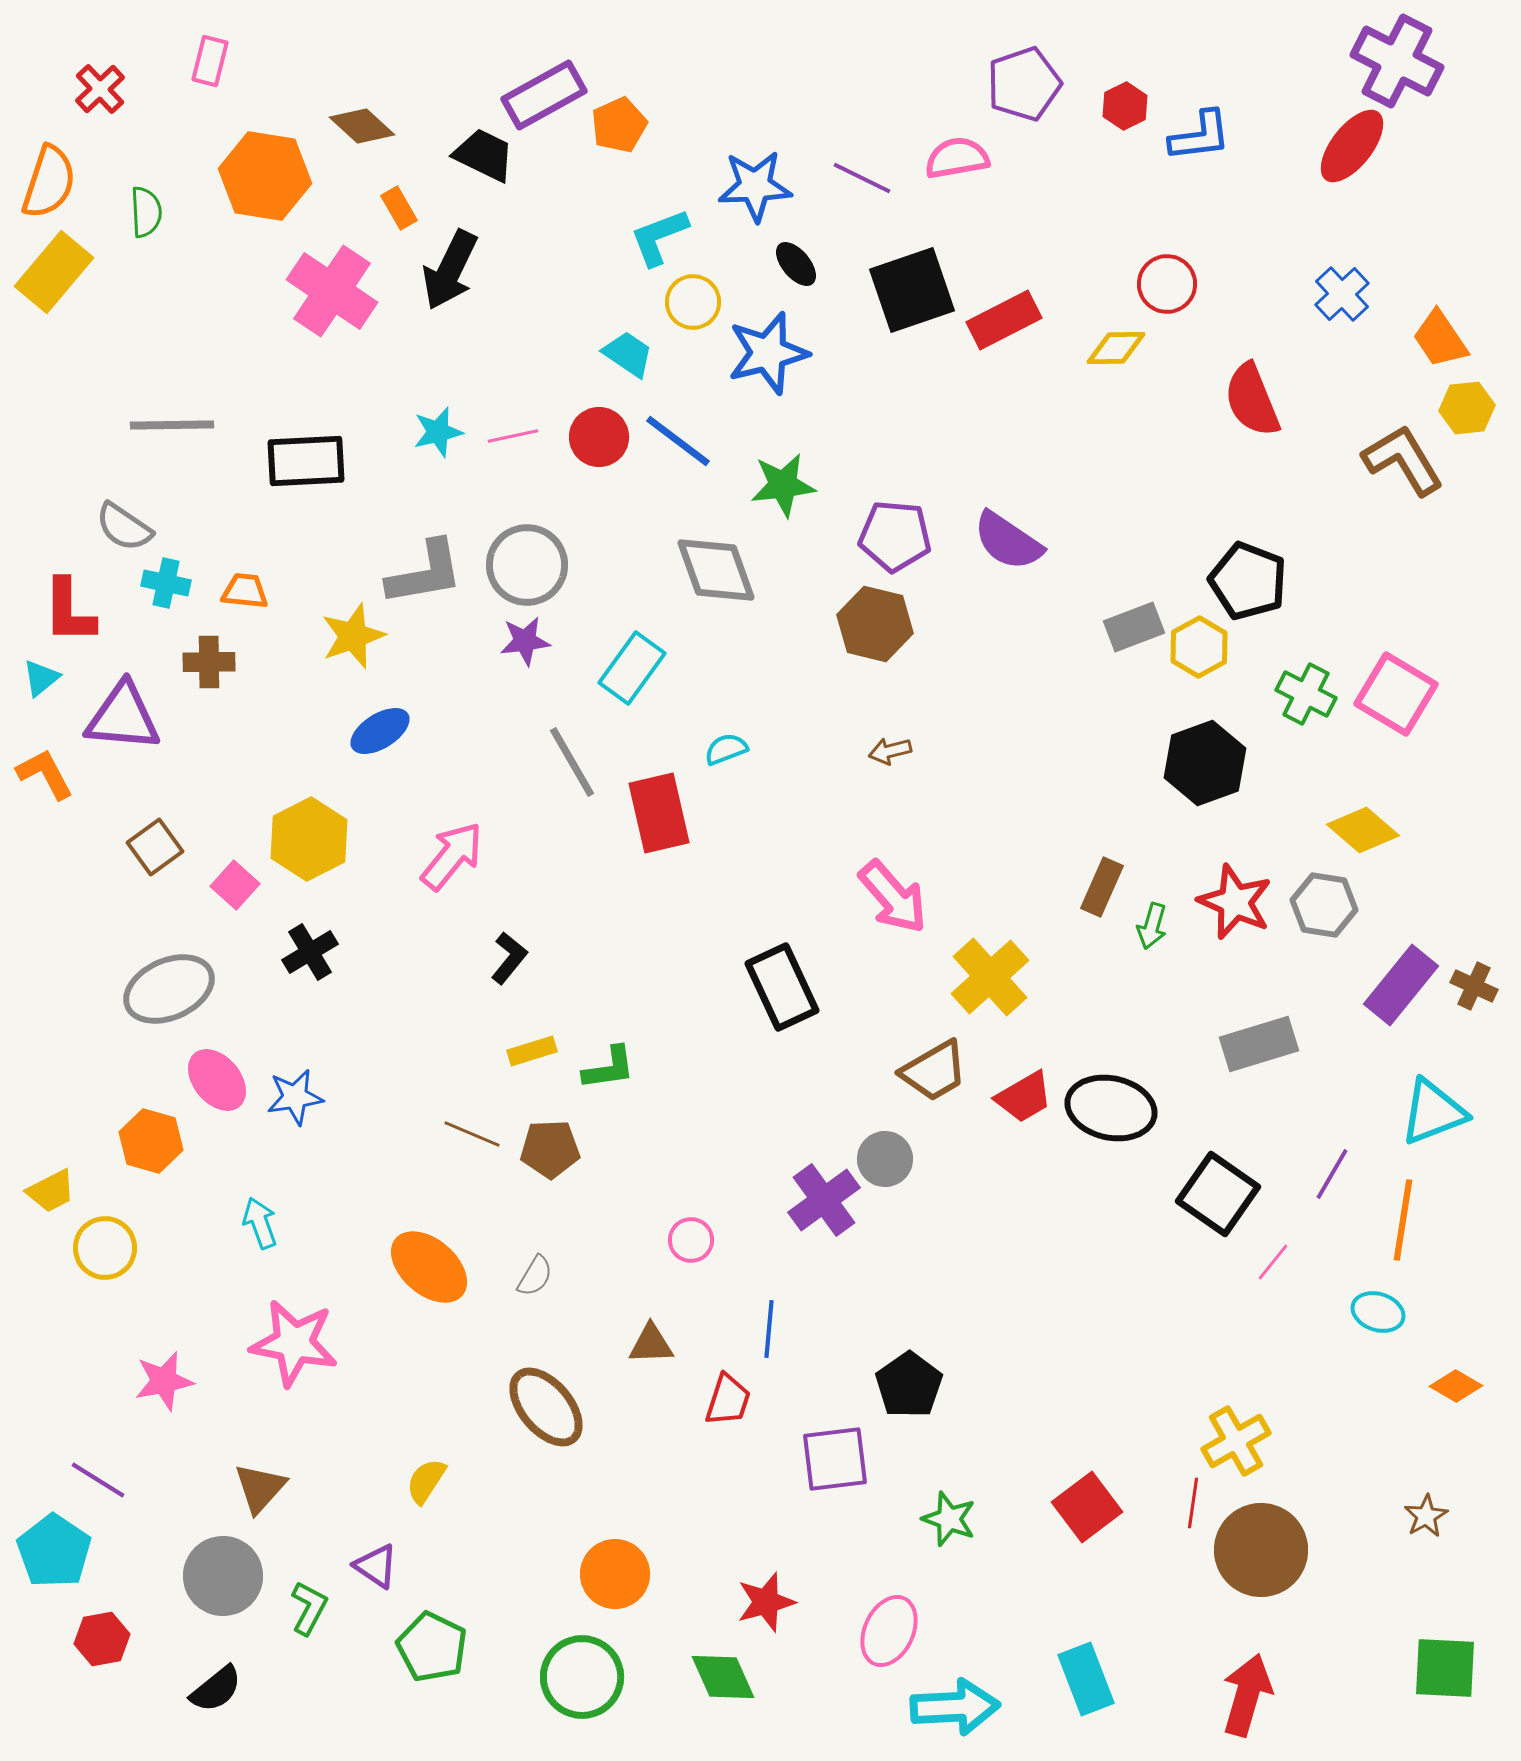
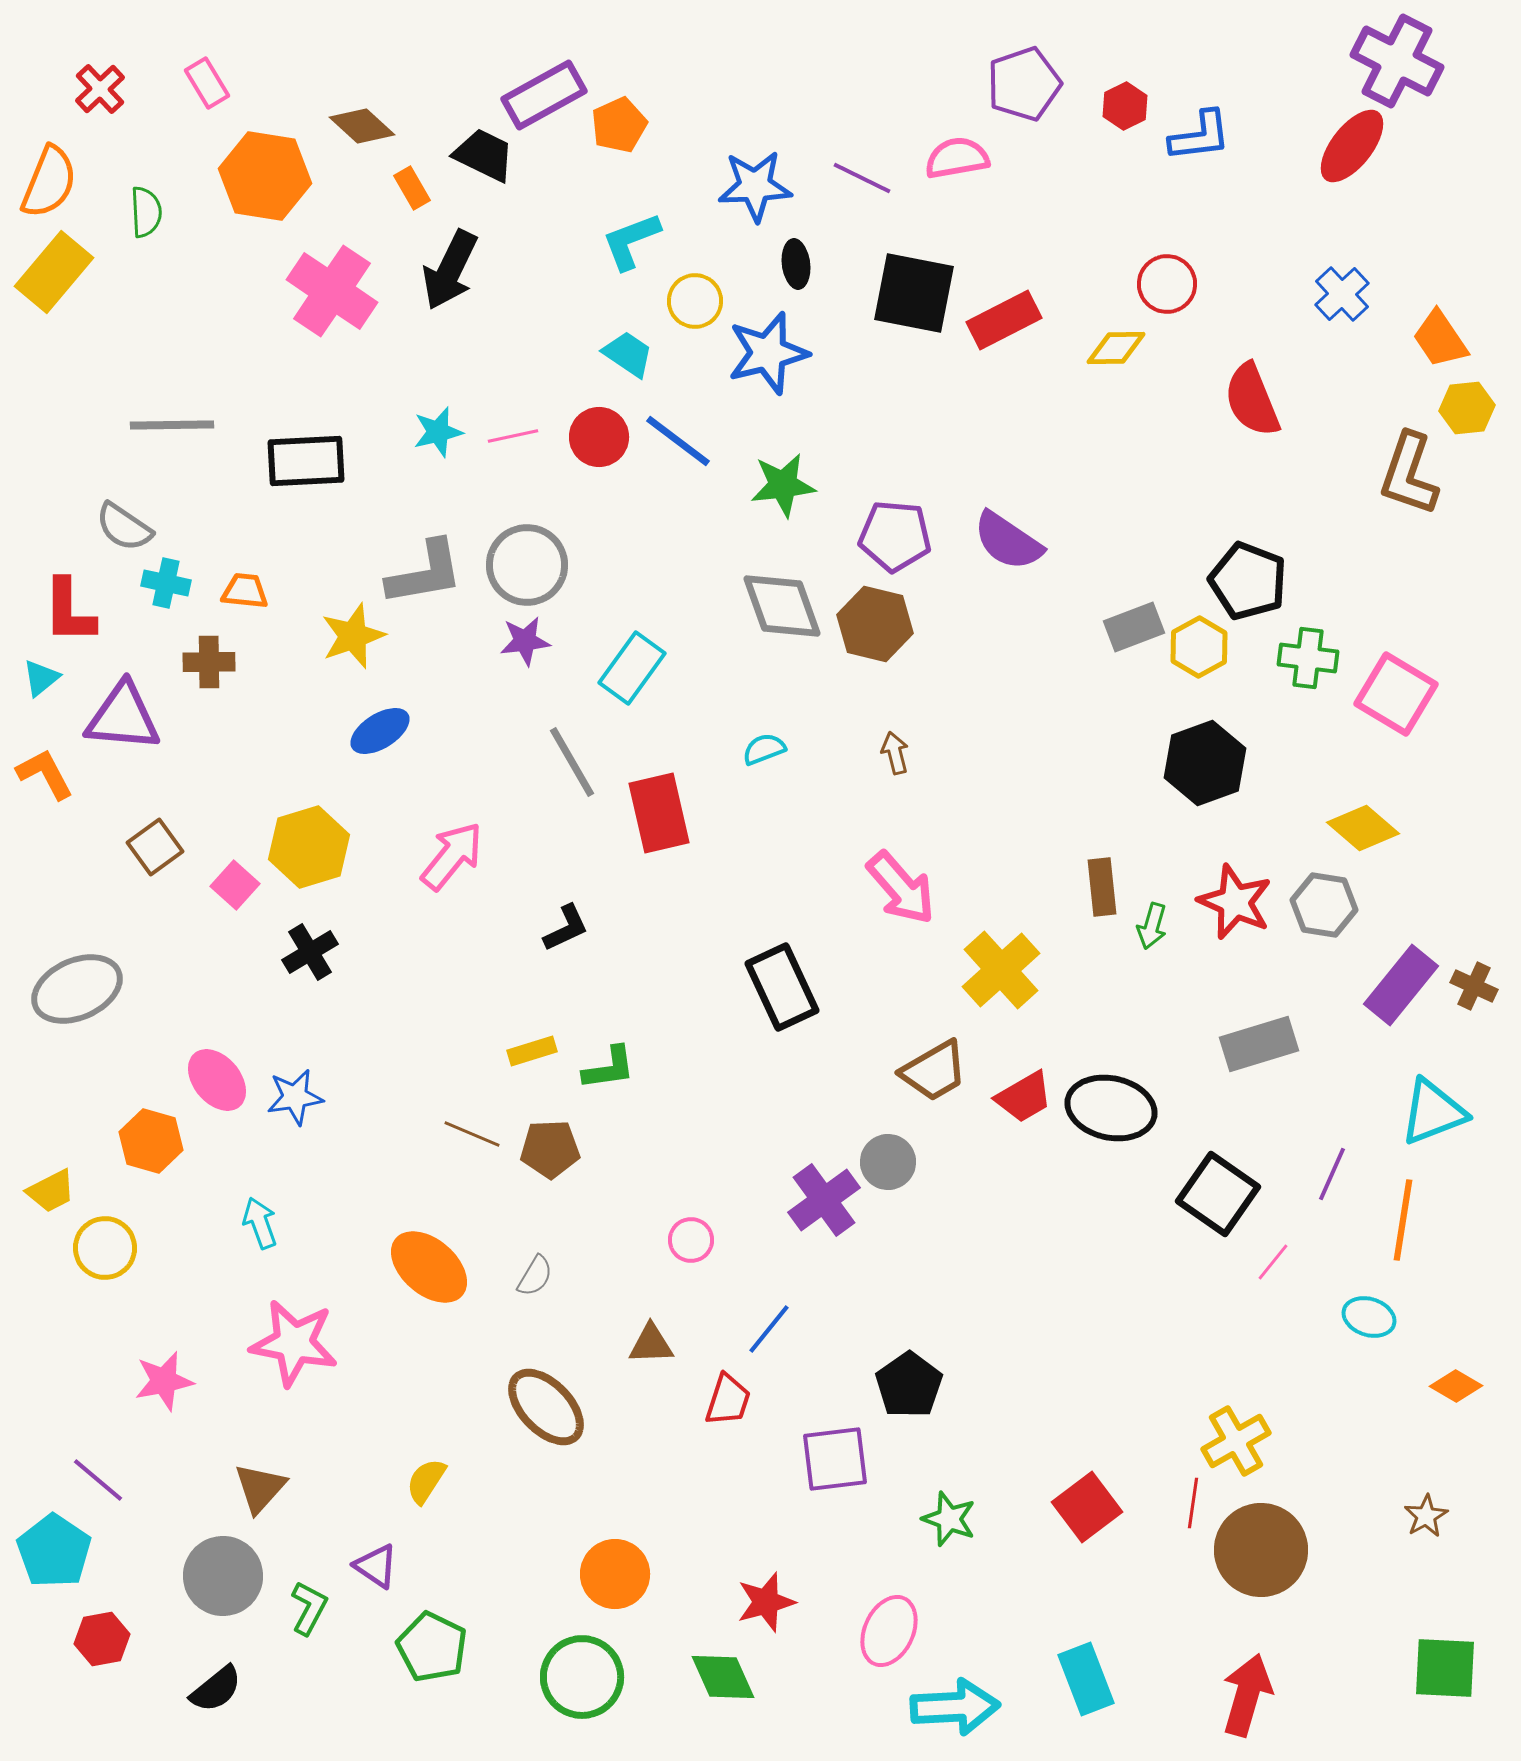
pink rectangle at (210, 61): moved 3 px left, 22 px down; rotated 45 degrees counterclockwise
orange semicircle at (49, 182): rotated 4 degrees clockwise
orange rectangle at (399, 208): moved 13 px right, 20 px up
cyan L-shape at (659, 237): moved 28 px left, 4 px down
black ellipse at (796, 264): rotated 33 degrees clockwise
black square at (912, 290): moved 2 px right, 3 px down; rotated 30 degrees clockwise
yellow circle at (693, 302): moved 2 px right, 1 px up
brown L-shape at (1403, 460): moved 6 px right, 14 px down; rotated 130 degrees counterclockwise
gray diamond at (716, 570): moved 66 px right, 36 px down
green cross at (1306, 694): moved 2 px right, 36 px up; rotated 20 degrees counterclockwise
cyan semicircle at (726, 749): moved 38 px right
brown arrow at (890, 751): moved 5 px right, 2 px down; rotated 90 degrees clockwise
yellow diamond at (1363, 830): moved 2 px up
yellow hexagon at (309, 839): moved 8 px down; rotated 10 degrees clockwise
brown rectangle at (1102, 887): rotated 30 degrees counterclockwise
pink arrow at (893, 897): moved 8 px right, 9 px up
black L-shape at (509, 958): moved 57 px right, 30 px up; rotated 26 degrees clockwise
yellow cross at (990, 977): moved 11 px right, 7 px up
gray ellipse at (169, 989): moved 92 px left
gray circle at (885, 1159): moved 3 px right, 3 px down
purple line at (1332, 1174): rotated 6 degrees counterclockwise
cyan ellipse at (1378, 1312): moved 9 px left, 5 px down
blue line at (769, 1329): rotated 34 degrees clockwise
brown ellipse at (546, 1407): rotated 4 degrees counterclockwise
purple line at (98, 1480): rotated 8 degrees clockwise
